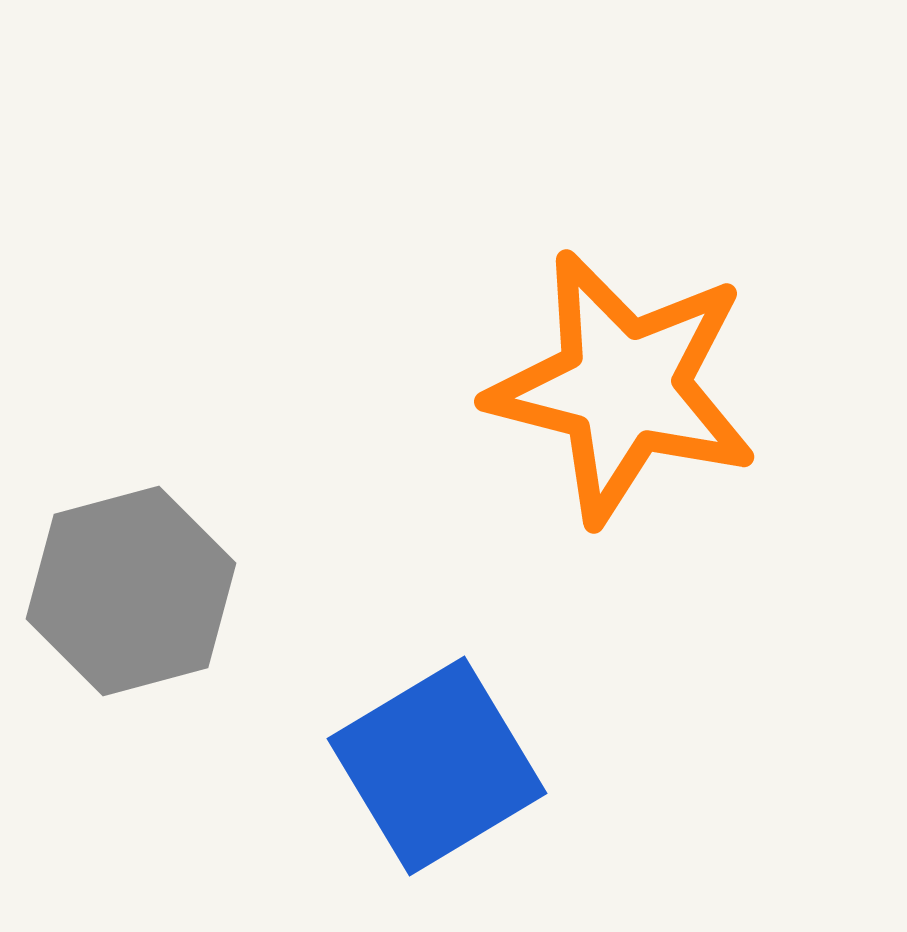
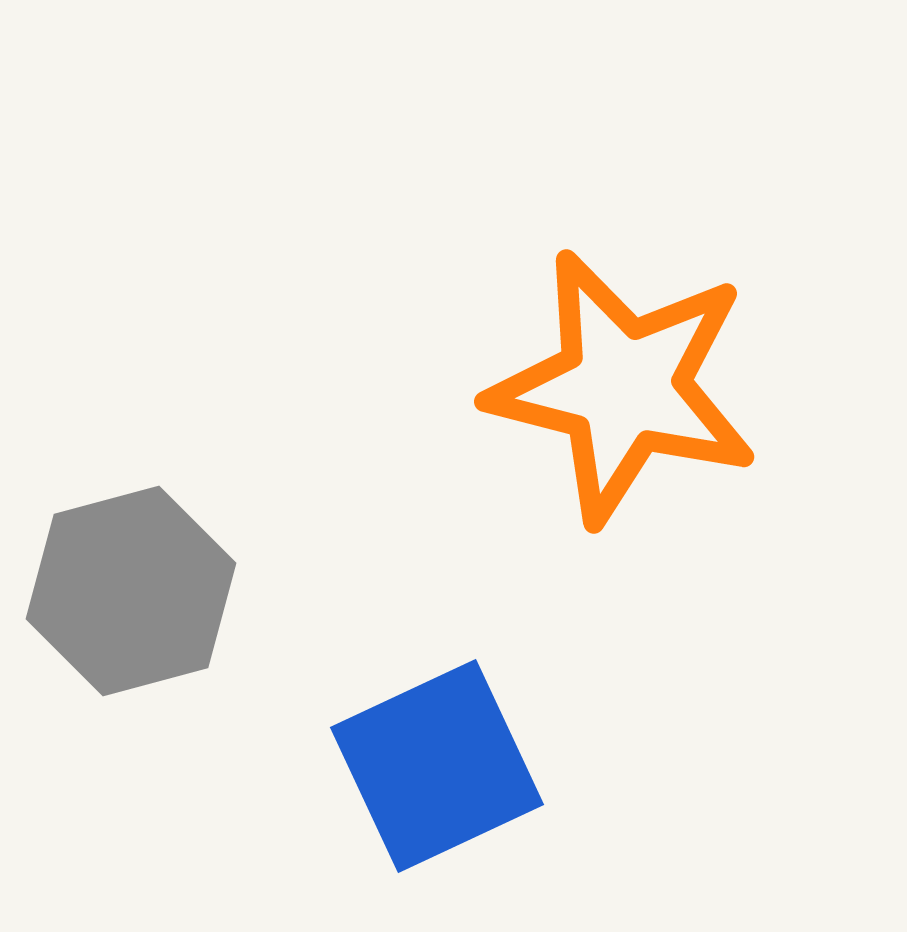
blue square: rotated 6 degrees clockwise
